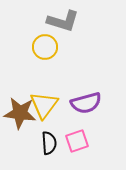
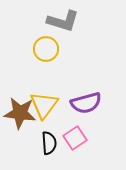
yellow circle: moved 1 px right, 2 px down
pink square: moved 2 px left, 3 px up; rotated 15 degrees counterclockwise
